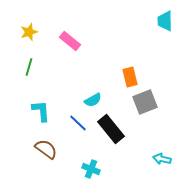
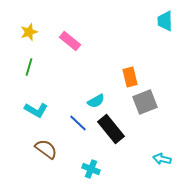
cyan semicircle: moved 3 px right, 1 px down
cyan L-shape: moved 5 px left, 1 px up; rotated 125 degrees clockwise
